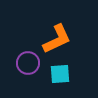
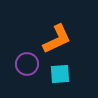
purple circle: moved 1 px left, 1 px down
